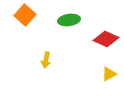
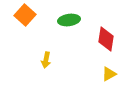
red diamond: rotated 75 degrees clockwise
